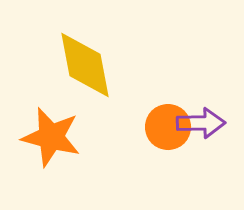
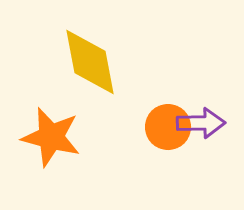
yellow diamond: moved 5 px right, 3 px up
